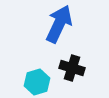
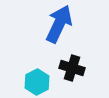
cyan hexagon: rotated 10 degrees counterclockwise
